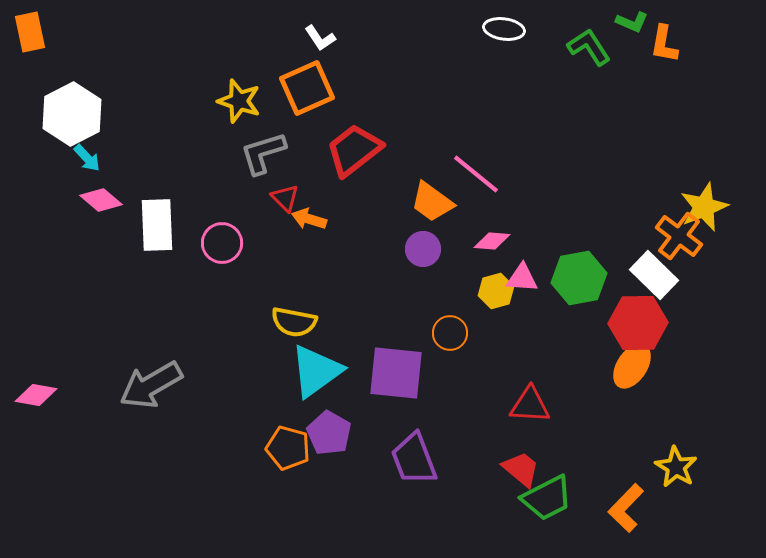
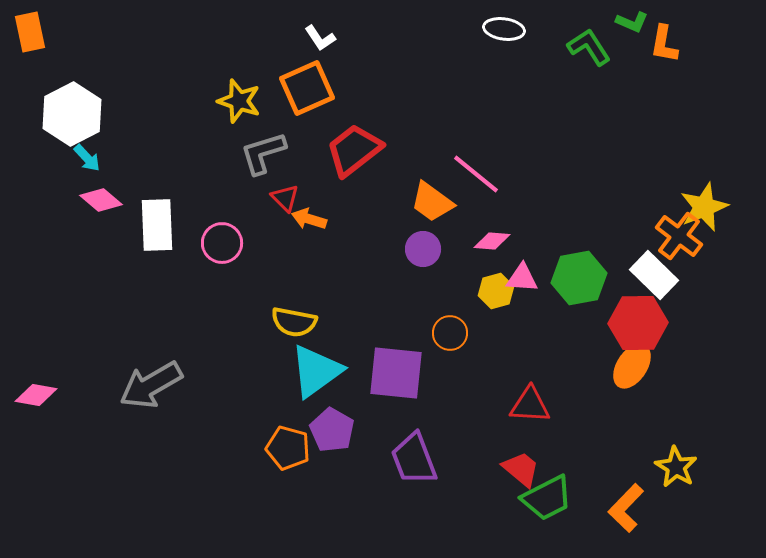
purple pentagon at (329, 433): moved 3 px right, 3 px up
